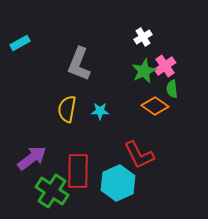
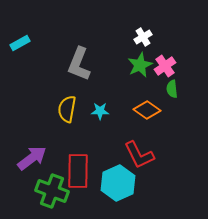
green star: moved 4 px left, 6 px up
orange diamond: moved 8 px left, 4 px down
green cross: rotated 12 degrees counterclockwise
